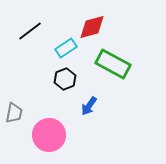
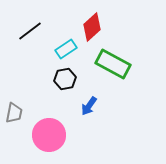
red diamond: rotated 28 degrees counterclockwise
cyan rectangle: moved 1 px down
black hexagon: rotated 10 degrees clockwise
